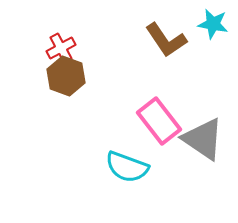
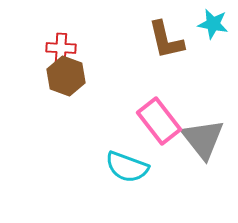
brown L-shape: rotated 21 degrees clockwise
red cross: rotated 32 degrees clockwise
gray triangle: rotated 18 degrees clockwise
